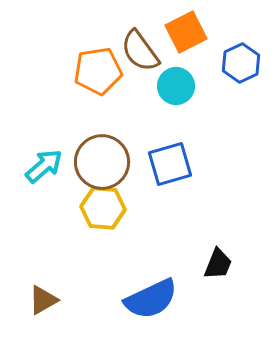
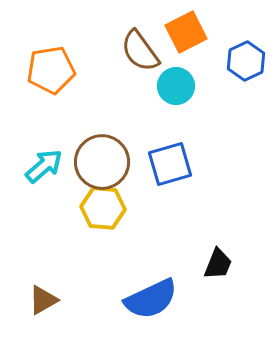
blue hexagon: moved 5 px right, 2 px up
orange pentagon: moved 47 px left, 1 px up
